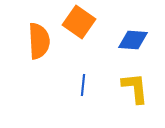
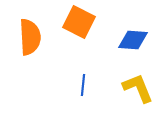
orange square: rotated 8 degrees counterclockwise
orange semicircle: moved 9 px left, 4 px up
yellow L-shape: moved 3 px right; rotated 16 degrees counterclockwise
